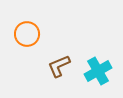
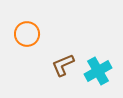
brown L-shape: moved 4 px right, 1 px up
